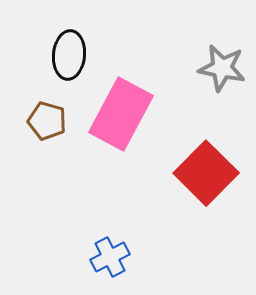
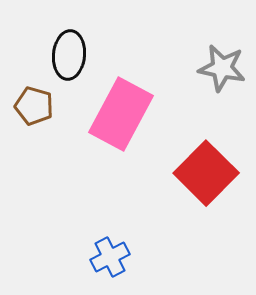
brown pentagon: moved 13 px left, 15 px up
